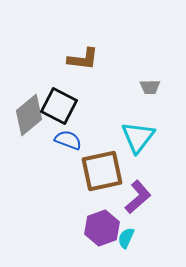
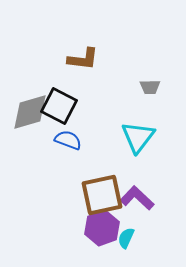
gray diamond: moved 1 px right, 3 px up; rotated 24 degrees clockwise
brown square: moved 24 px down
purple L-shape: moved 1 px left, 1 px down; rotated 96 degrees counterclockwise
